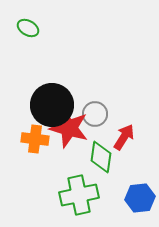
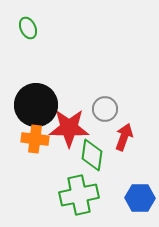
green ellipse: rotated 35 degrees clockwise
black circle: moved 16 px left
gray circle: moved 10 px right, 5 px up
red star: rotated 15 degrees counterclockwise
red arrow: rotated 12 degrees counterclockwise
green diamond: moved 9 px left, 2 px up
blue hexagon: rotated 8 degrees clockwise
